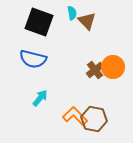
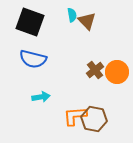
cyan semicircle: moved 2 px down
black square: moved 9 px left
orange circle: moved 4 px right, 5 px down
cyan arrow: moved 1 px right, 1 px up; rotated 42 degrees clockwise
orange L-shape: rotated 50 degrees counterclockwise
